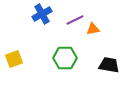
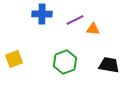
blue cross: rotated 30 degrees clockwise
orange triangle: rotated 16 degrees clockwise
green hexagon: moved 4 px down; rotated 20 degrees counterclockwise
